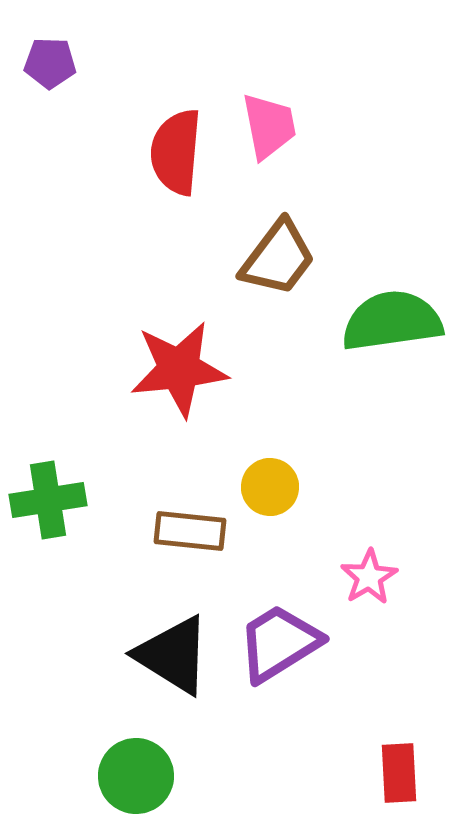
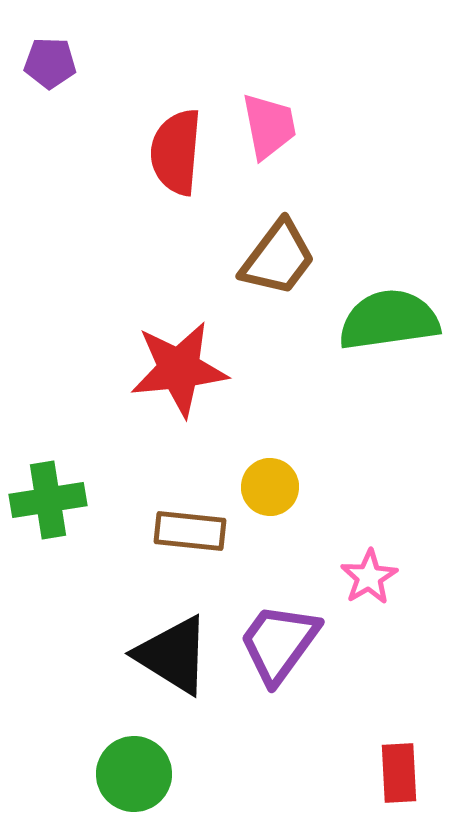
green semicircle: moved 3 px left, 1 px up
purple trapezoid: rotated 22 degrees counterclockwise
green circle: moved 2 px left, 2 px up
